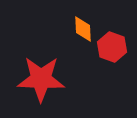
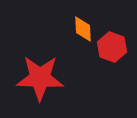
red star: moved 1 px left, 1 px up
